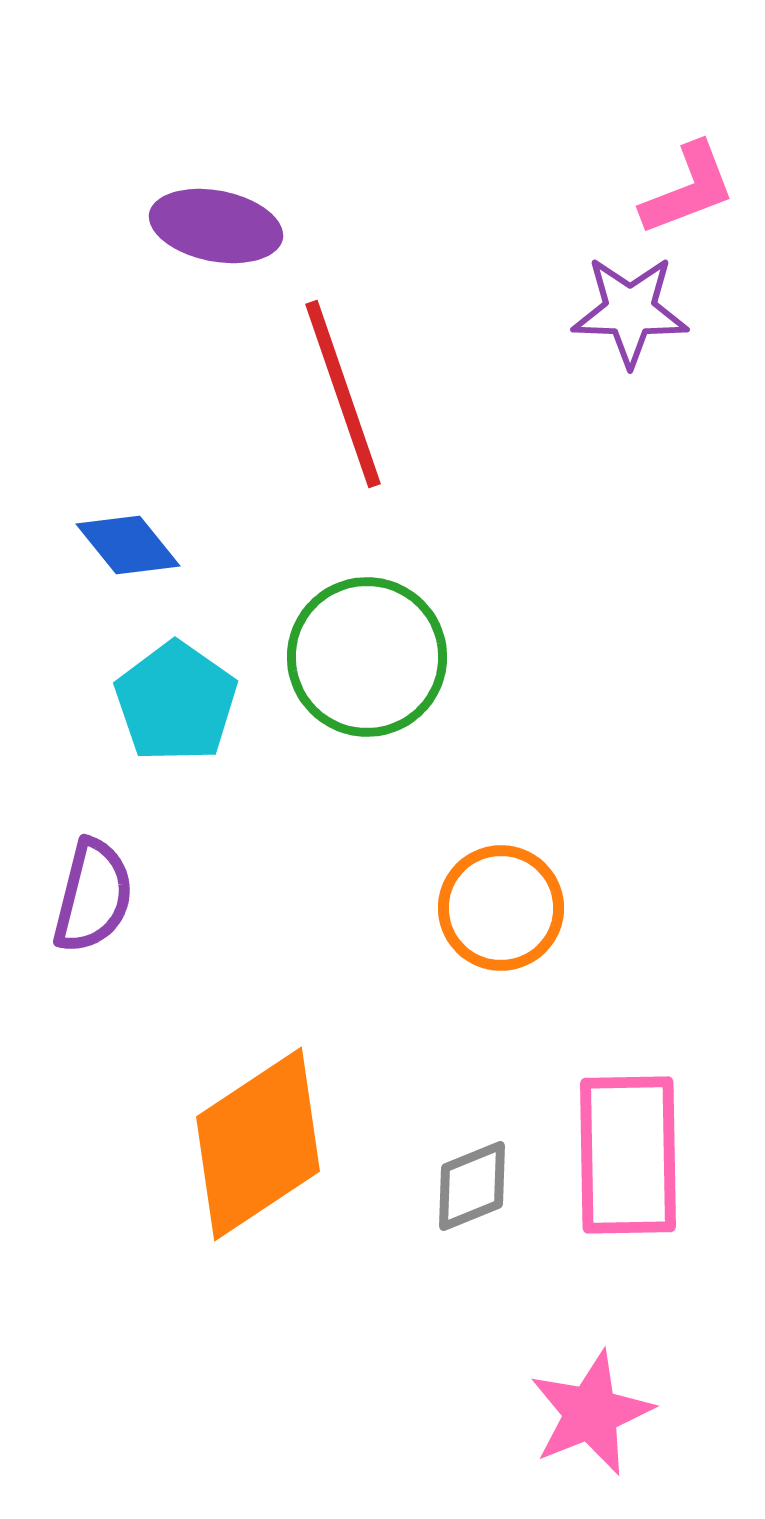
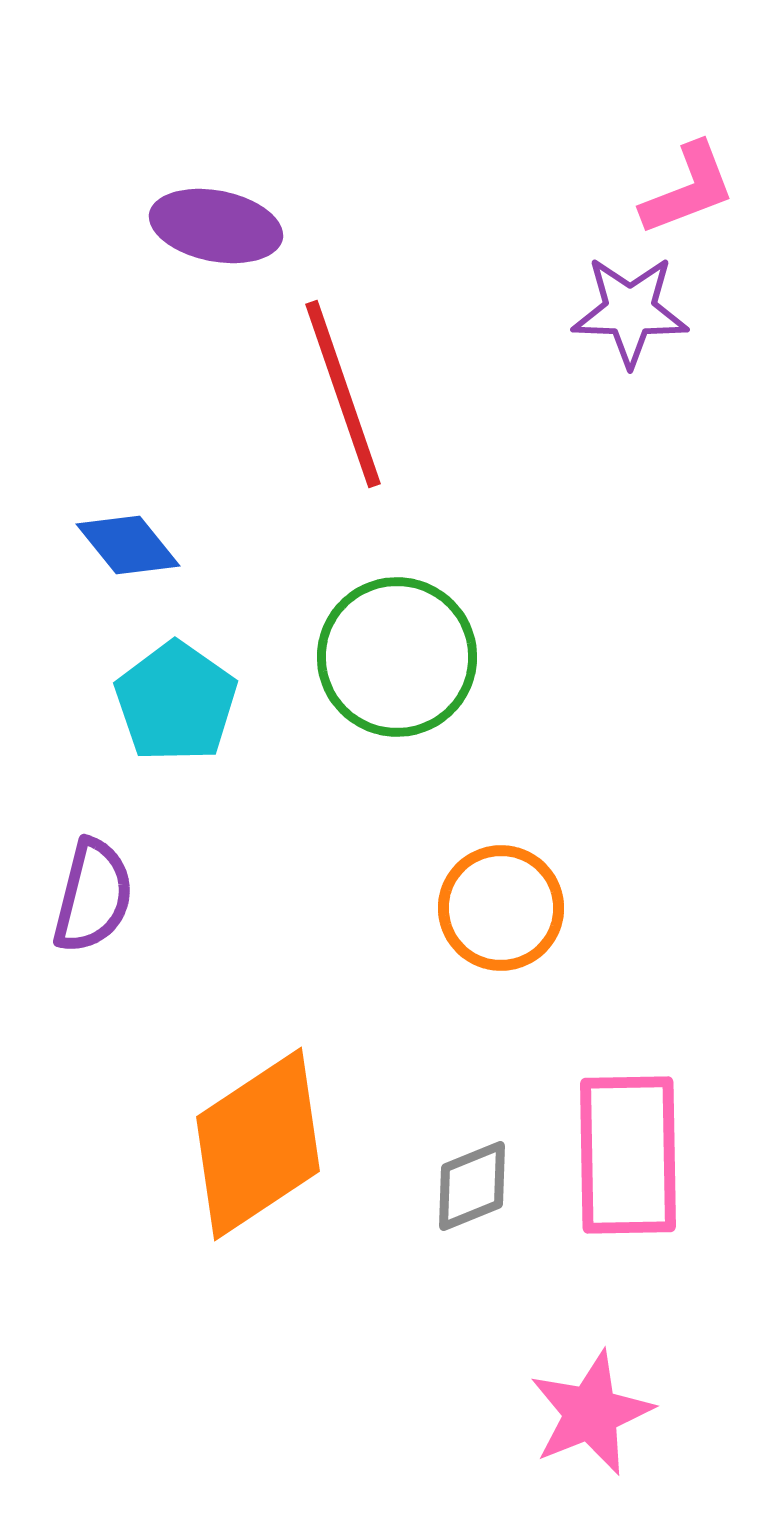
green circle: moved 30 px right
